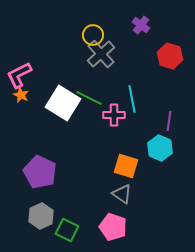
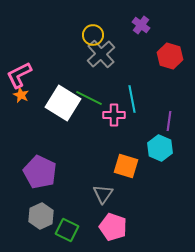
gray triangle: moved 19 px left; rotated 30 degrees clockwise
